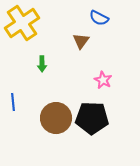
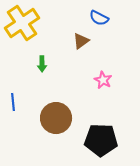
brown triangle: rotated 18 degrees clockwise
black pentagon: moved 9 px right, 22 px down
